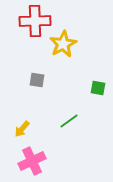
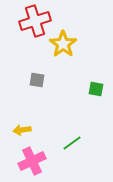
red cross: rotated 16 degrees counterclockwise
yellow star: rotated 8 degrees counterclockwise
green square: moved 2 px left, 1 px down
green line: moved 3 px right, 22 px down
yellow arrow: moved 1 px down; rotated 42 degrees clockwise
